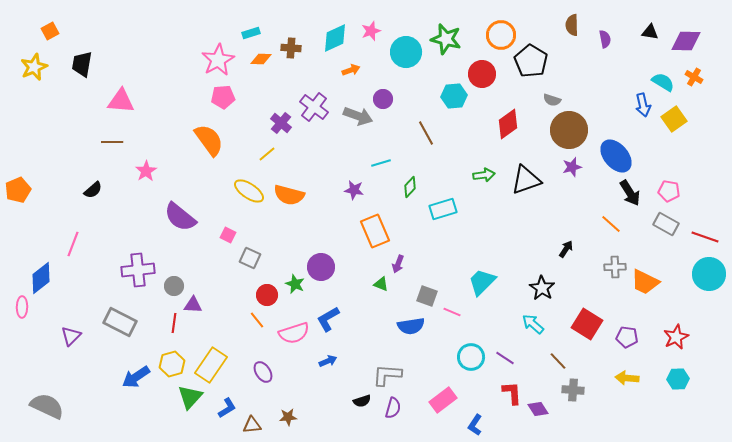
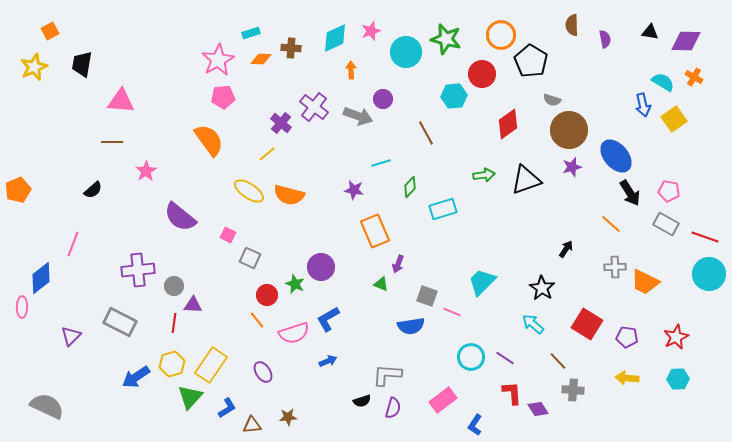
orange arrow at (351, 70): rotated 72 degrees counterclockwise
